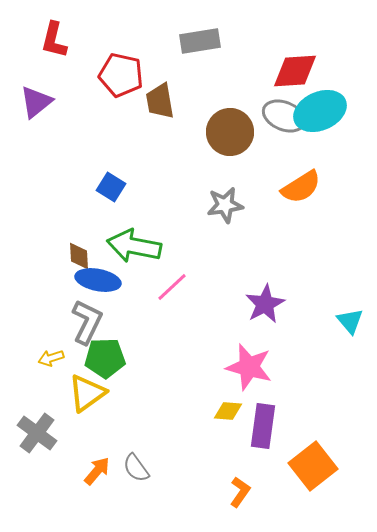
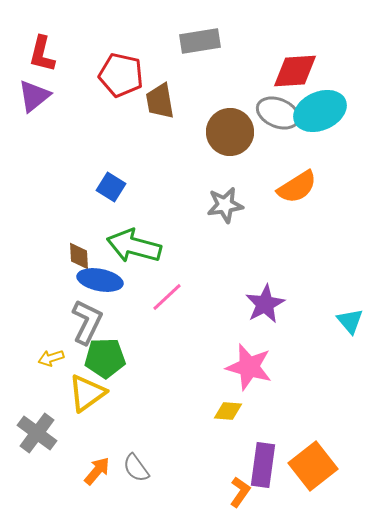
red L-shape: moved 12 px left, 14 px down
purple triangle: moved 2 px left, 6 px up
gray ellipse: moved 6 px left, 3 px up
orange semicircle: moved 4 px left
green arrow: rotated 4 degrees clockwise
blue ellipse: moved 2 px right
pink line: moved 5 px left, 10 px down
purple rectangle: moved 39 px down
